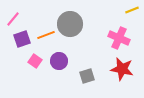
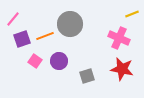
yellow line: moved 4 px down
orange line: moved 1 px left, 1 px down
